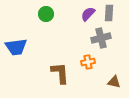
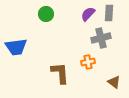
brown triangle: rotated 24 degrees clockwise
